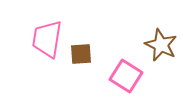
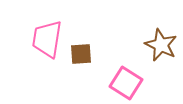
pink square: moved 7 px down
